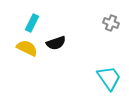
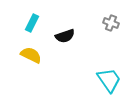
black semicircle: moved 9 px right, 7 px up
yellow semicircle: moved 4 px right, 7 px down
cyan trapezoid: moved 2 px down
